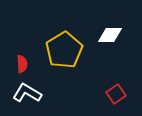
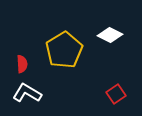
white diamond: rotated 25 degrees clockwise
